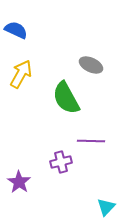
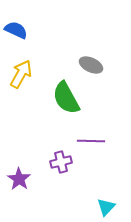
purple star: moved 3 px up
